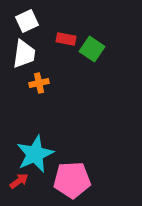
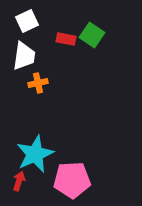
green square: moved 14 px up
white trapezoid: moved 2 px down
orange cross: moved 1 px left
red arrow: rotated 36 degrees counterclockwise
